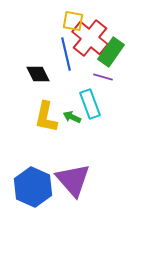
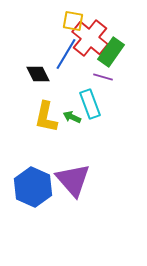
blue line: rotated 44 degrees clockwise
